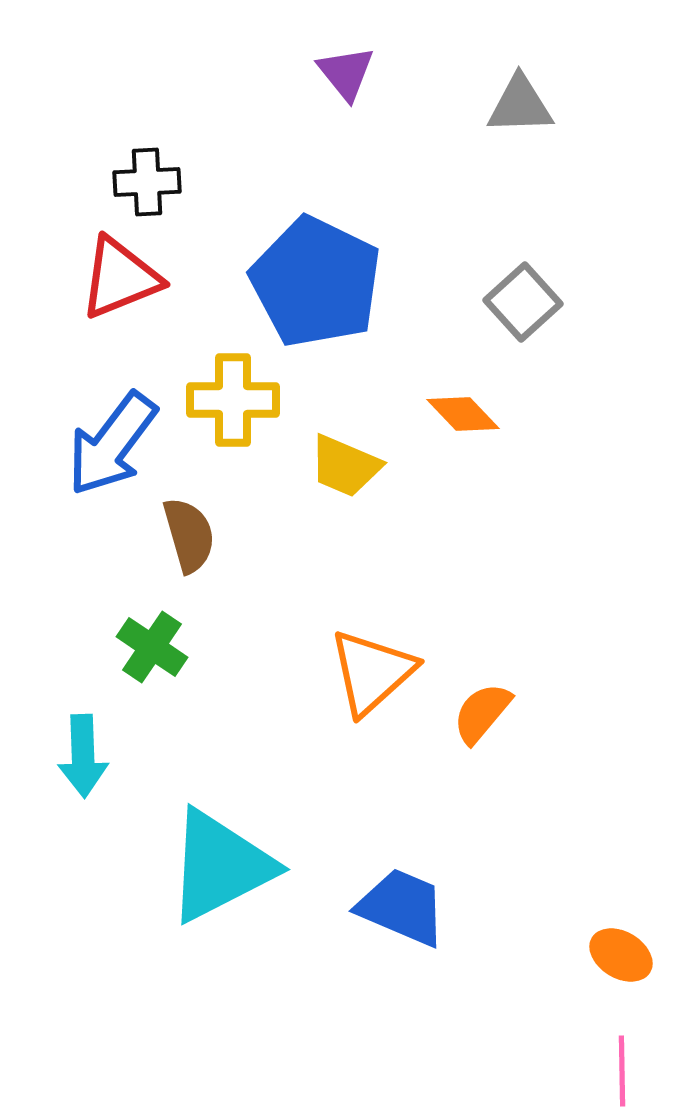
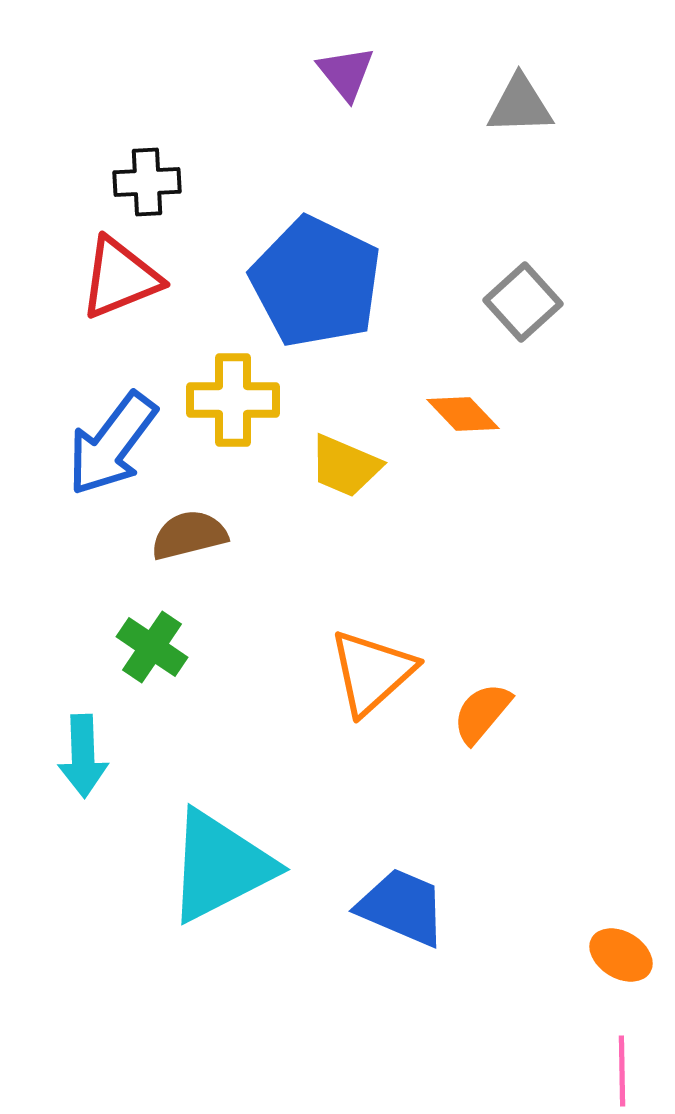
brown semicircle: rotated 88 degrees counterclockwise
